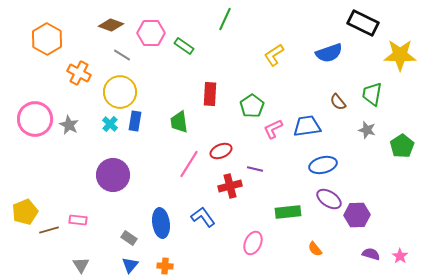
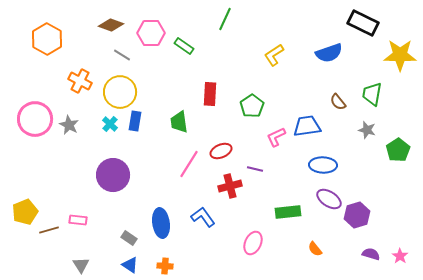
orange cross at (79, 73): moved 1 px right, 8 px down
pink L-shape at (273, 129): moved 3 px right, 8 px down
green pentagon at (402, 146): moved 4 px left, 4 px down
blue ellipse at (323, 165): rotated 16 degrees clockwise
purple hexagon at (357, 215): rotated 15 degrees counterclockwise
blue triangle at (130, 265): rotated 36 degrees counterclockwise
